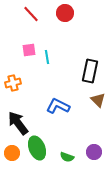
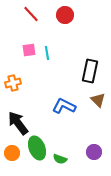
red circle: moved 2 px down
cyan line: moved 4 px up
blue L-shape: moved 6 px right
green semicircle: moved 7 px left, 2 px down
